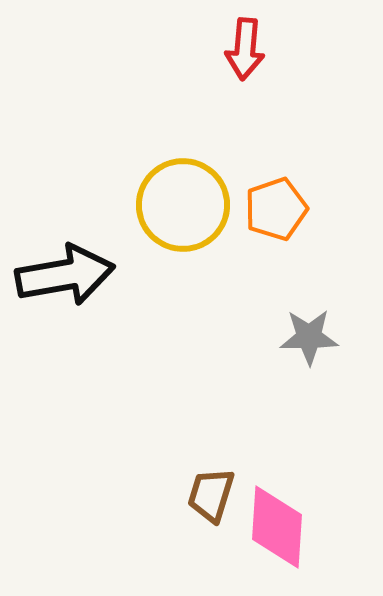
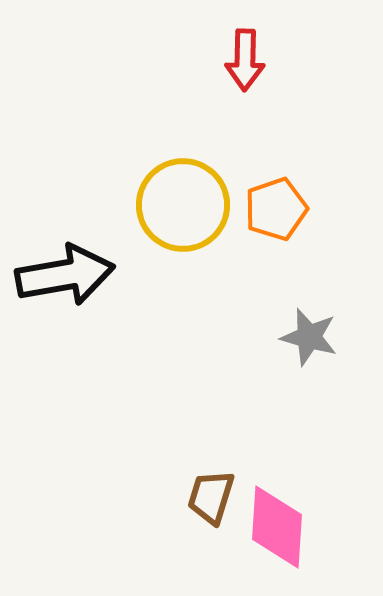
red arrow: moved 11 px down; rotated 4 degrees counterclockwise
gray star: rotated 16 degrees clockwise
brown trapezoid: moved 2 px down
